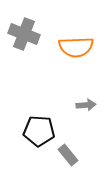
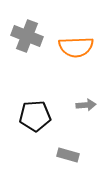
gray cross: moved 3 px right, 2 px down
black pentagon: moved 4 px left, 15 px up; rotated 8 degrees counterclockwise
gray rectangle: rotated 35 degrees counterclockwise
